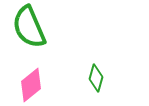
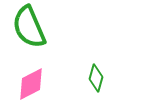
pink diamond: moved 1 px up; rotated 12 degrees clockwise
